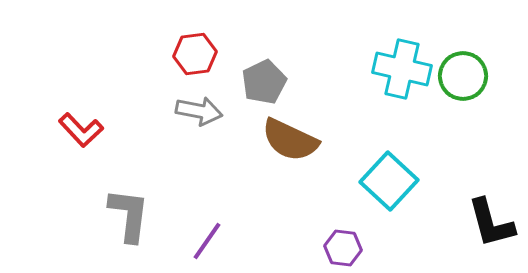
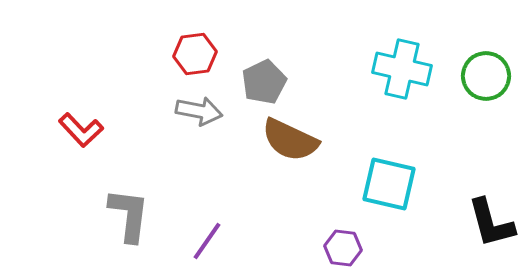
green circle: moved 23 px right
cyan square: moved 3 px down; rotated 30 degrees counterclockwise
